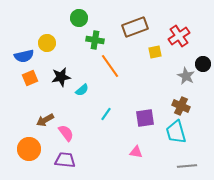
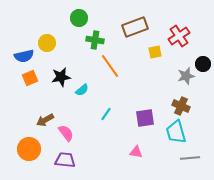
gray star: rotated 30 degrees clockwise
gray line: moved 3 px right, 8 px up
